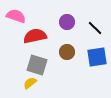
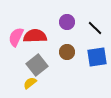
pink semicircle: moved 21 px down; rotated 84 degrees counterclockwise
red semicircle: rotated 10 degrees clockwise
gray square: rotated 35 degrees clockwise
